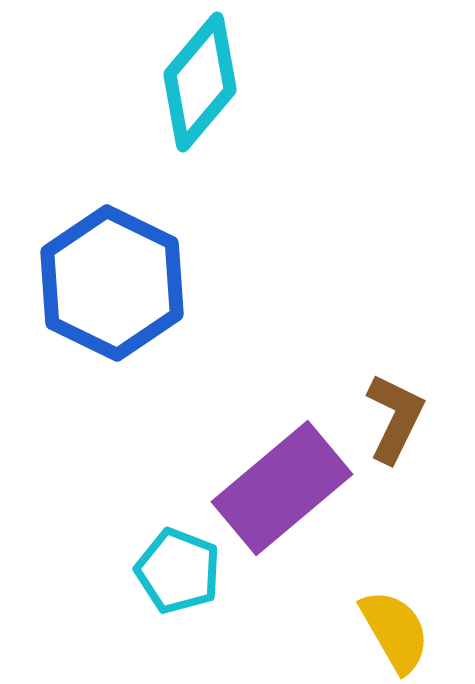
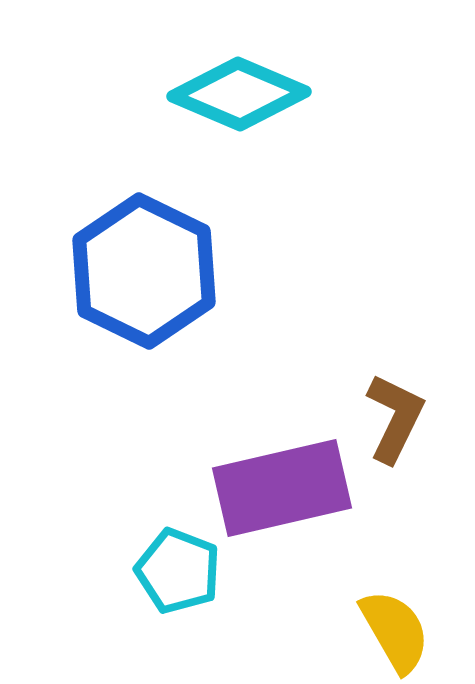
cyan diamond: moved 39 px right, 12 px down; rotated 73 degrees clockwise
blue hexagon: moved 32 px right, 12 px up
purple rectangle: rotated 27 degrees clockwise
